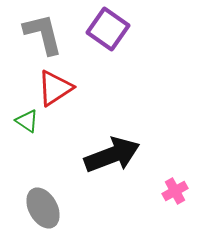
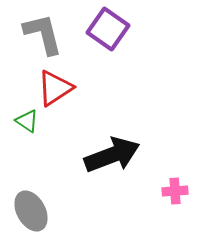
pink cross: rotated 25 degrees clockwise
gray ellipse: moved 12 px left, 3 px down
